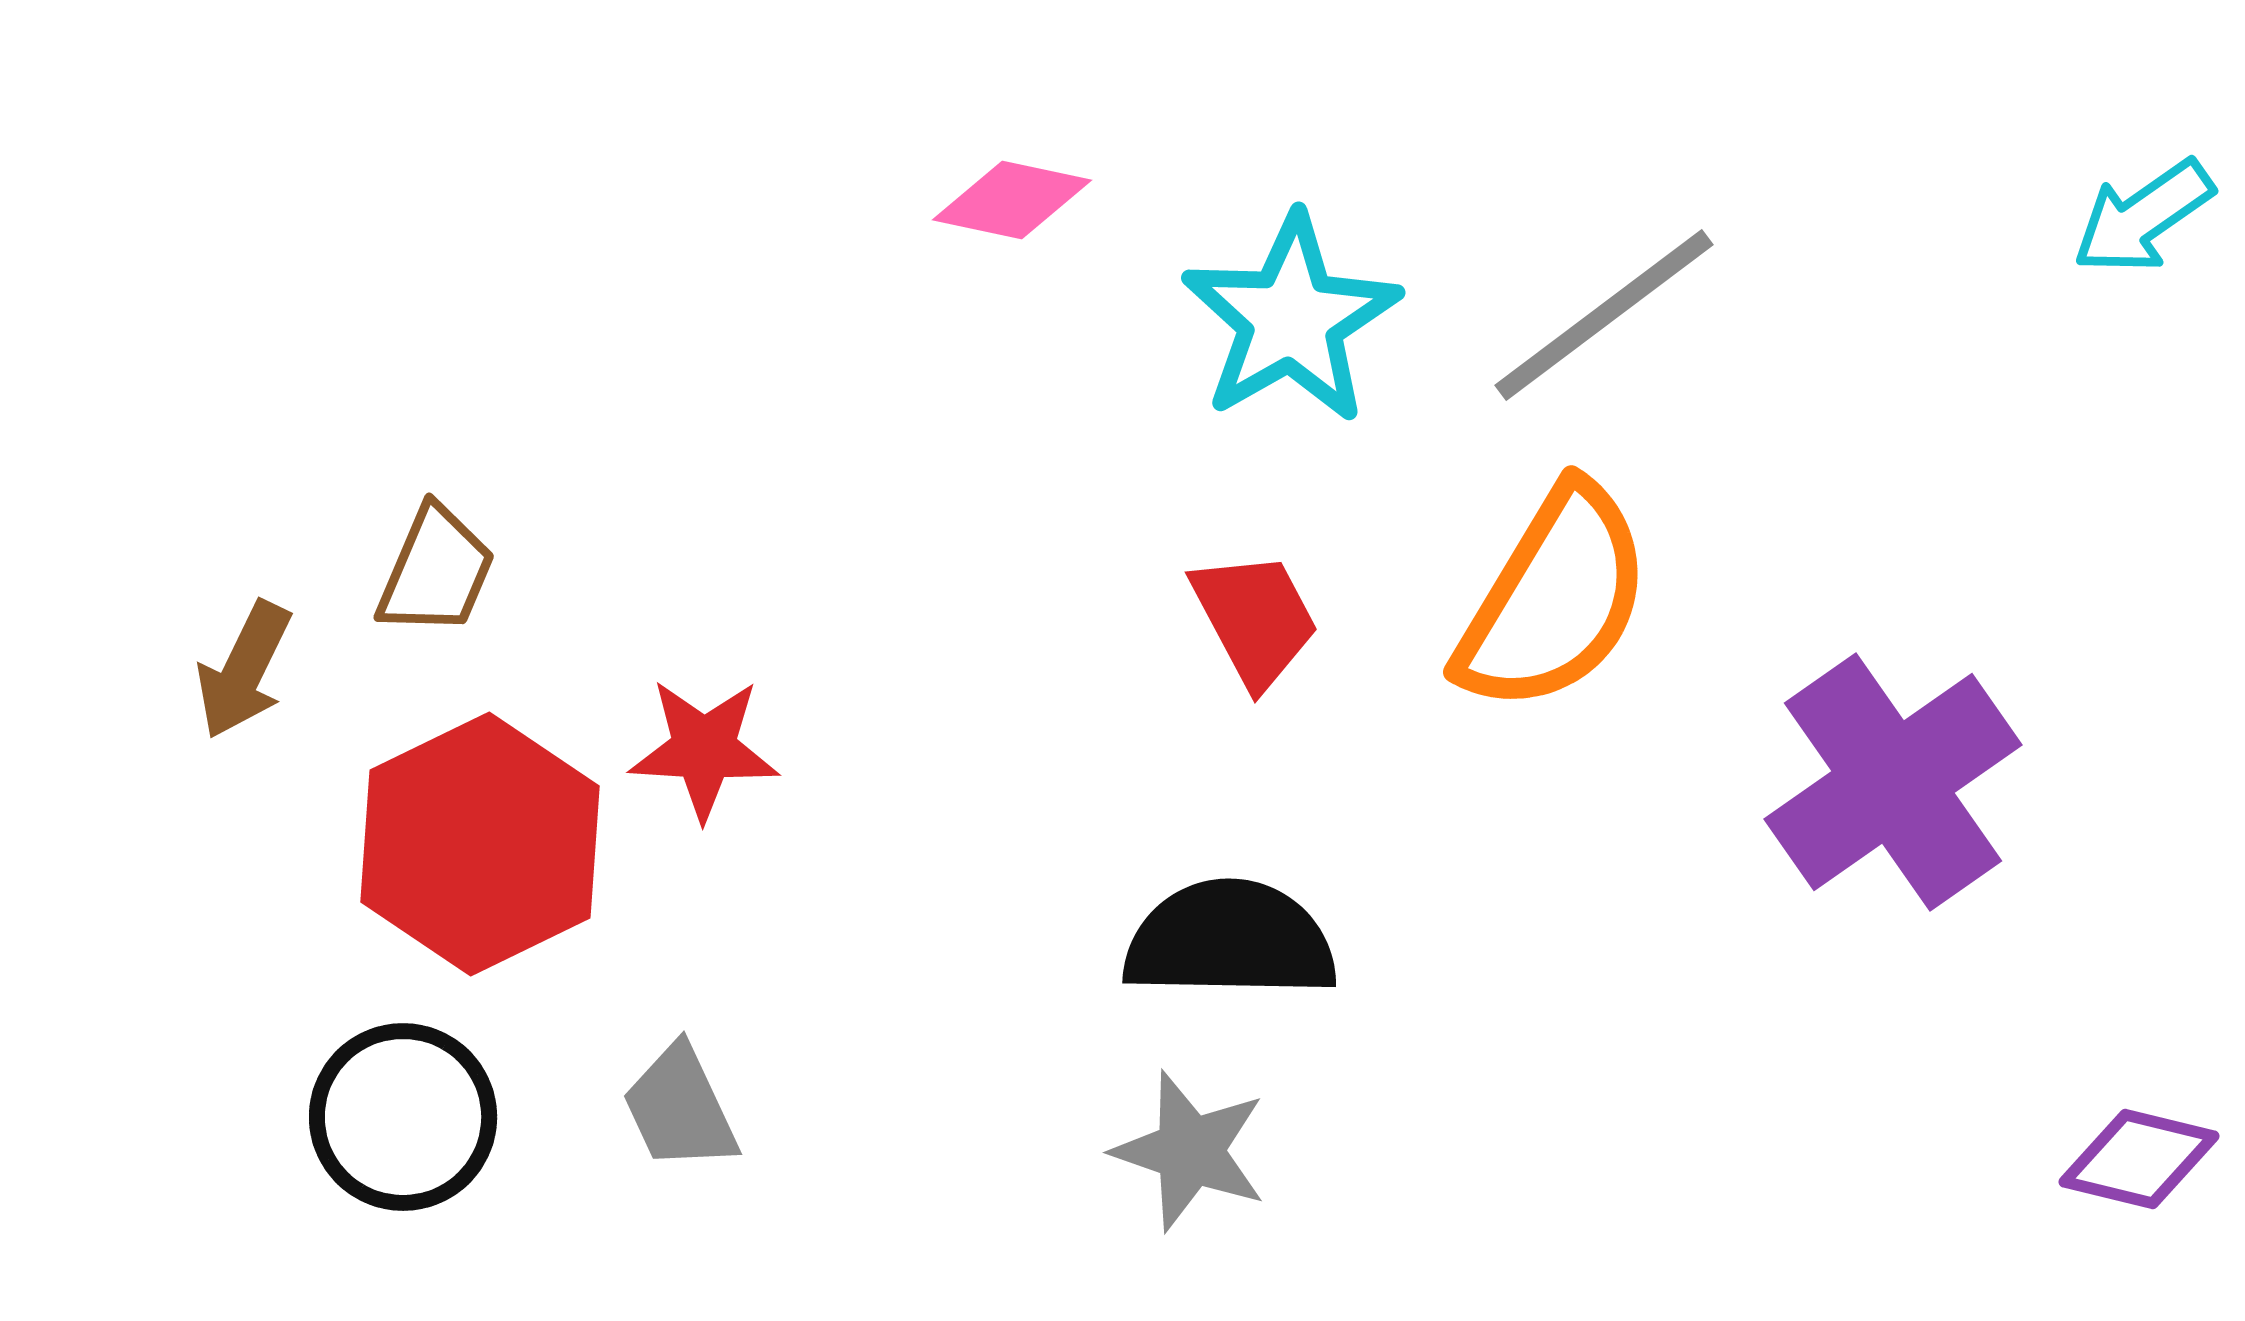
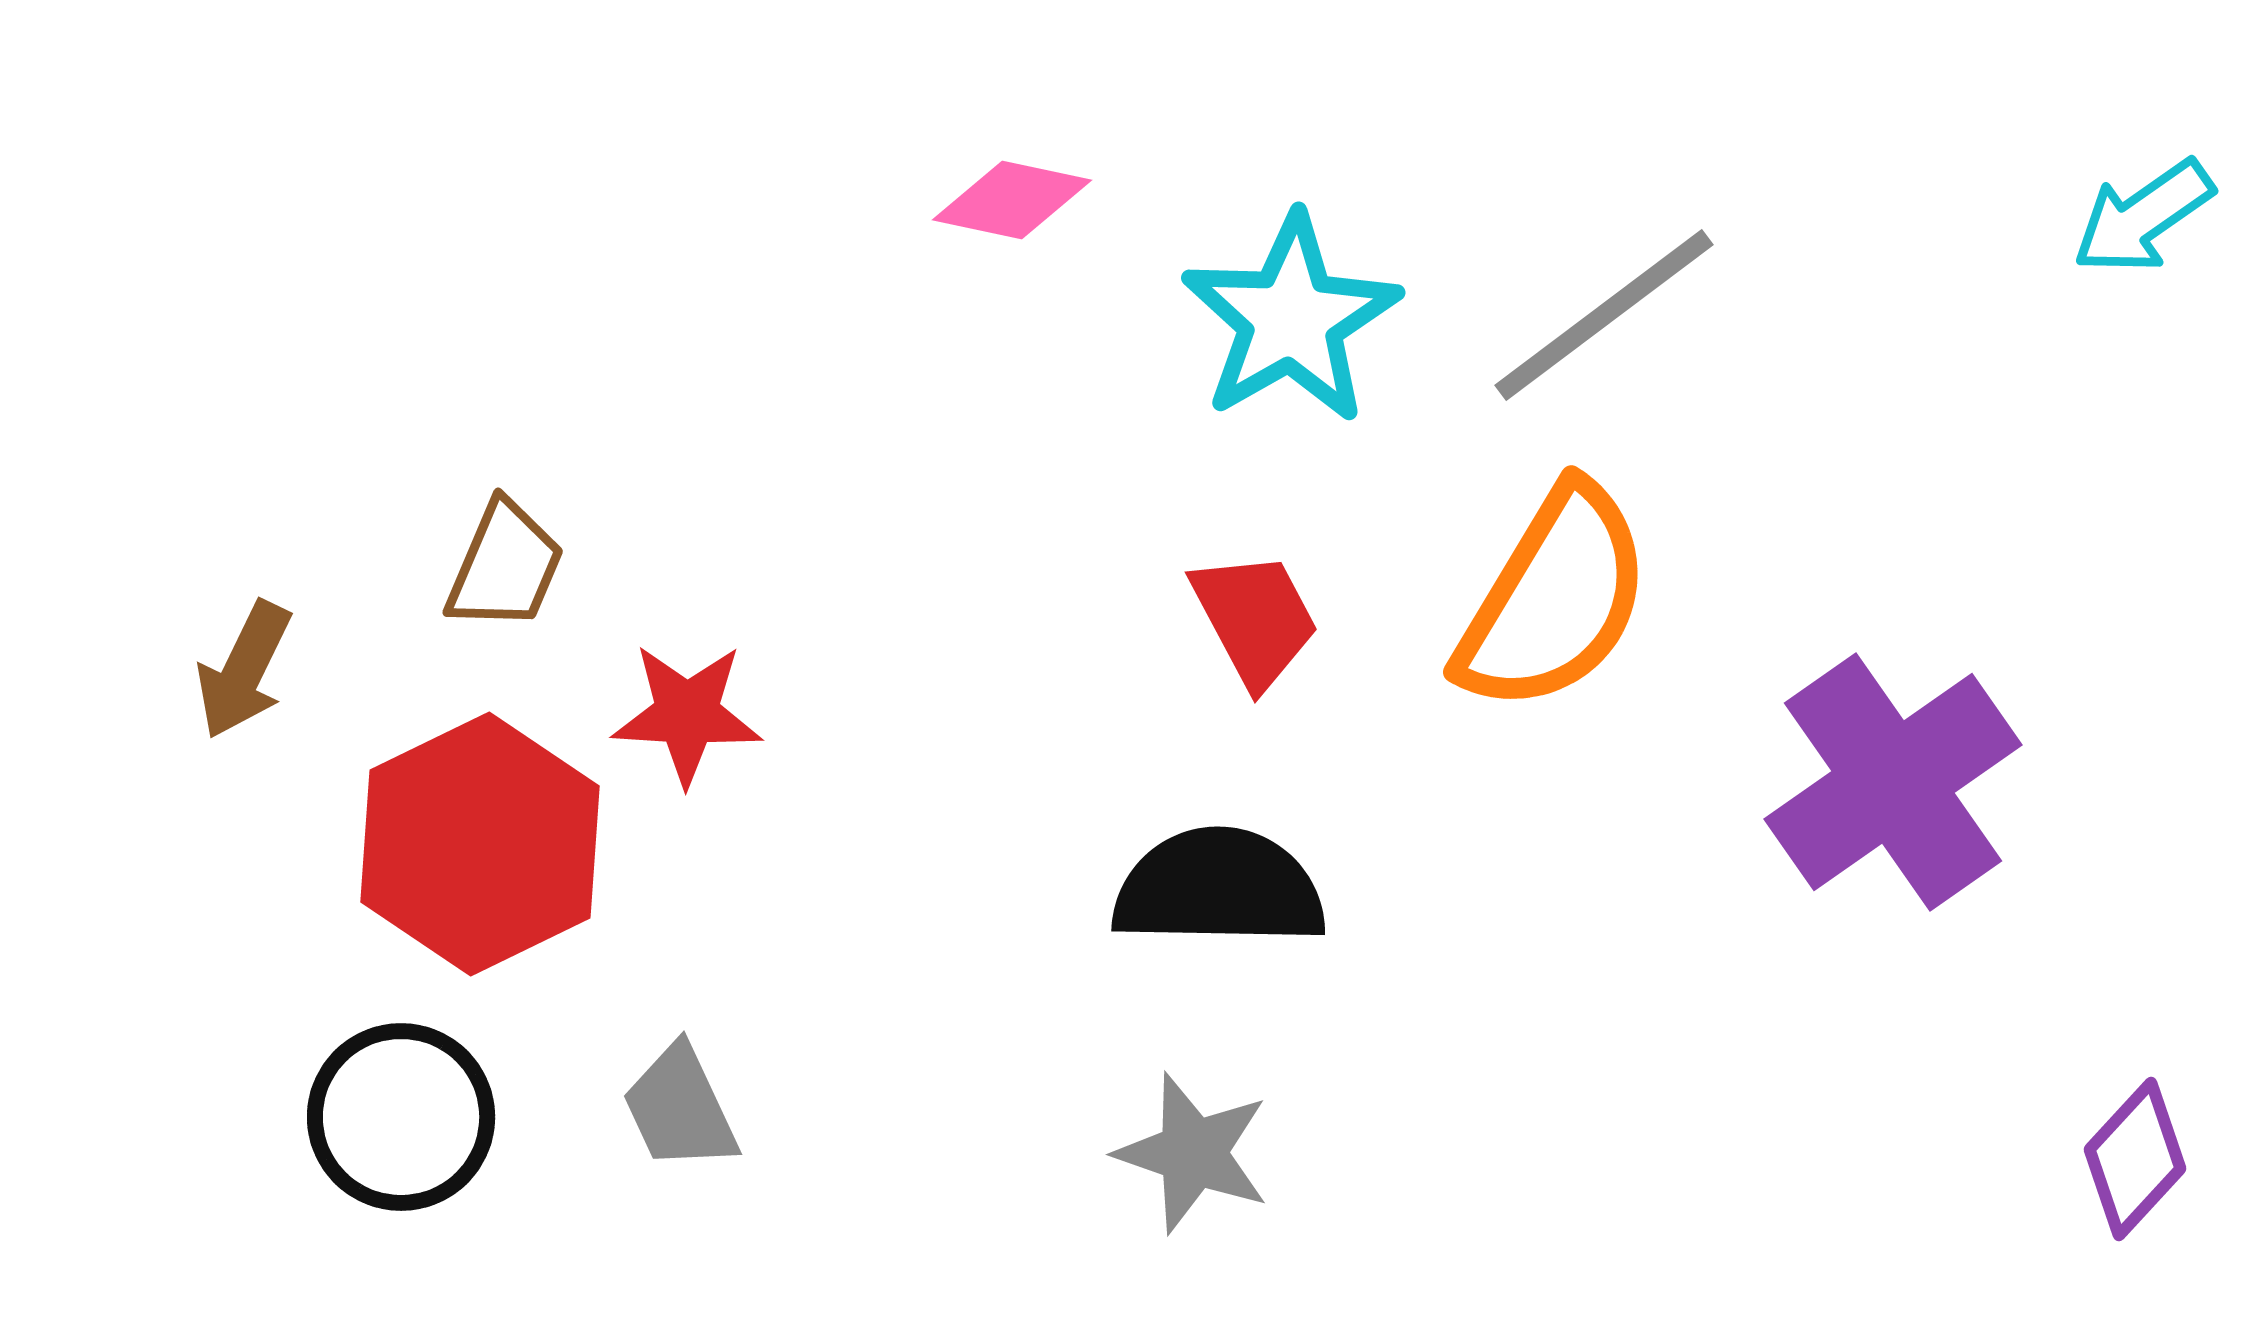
brown trapezoid: moved 69 px right, 5 px up
red star: moved 17 px left, 35 px up
black semicircle: moved 11 px left, 52 px up
black circle: moved 2 px left
gray star: moved 3 px right, 2 px down
purple diamond: moved 4 px left; rotated 61 degrees counterclockwise
